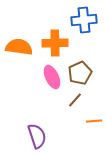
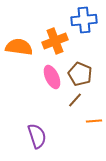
orange cross: moved 2 px up; rotated 20 degrees counterclockwise
brown pentagon: moved 1 px down; rotated 25 degrees counterclockwise
